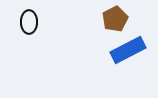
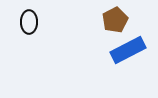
brown pentagon: moved 1 px down
